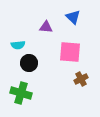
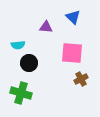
pink square: moved 2 px right, 1 px down
